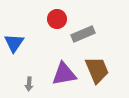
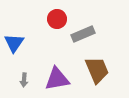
purple triangle: moved 7 px left, 5 px down
gray arrow: moved 5 px left, 4 px up
